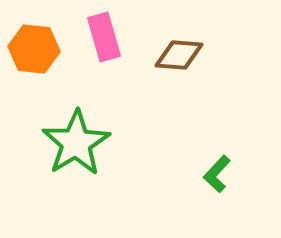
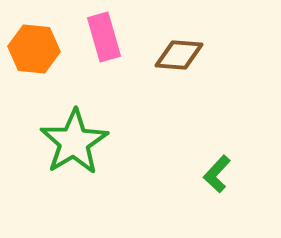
green star: moved 2 px left, 1 px up
